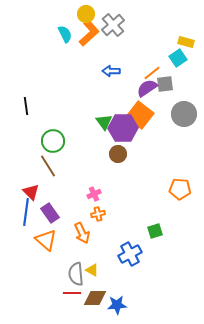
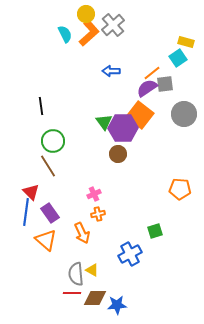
black line: moved 15 px right
